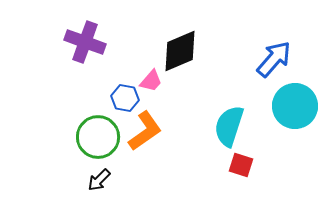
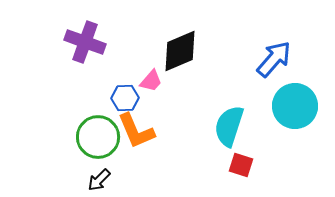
blue hexagon: rotated 12 degrees counterclockwise
orange L-shape: moved 9 px left; rotated 102 degrees clockwise
